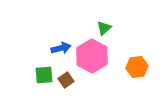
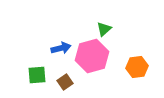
green triangle: moved 1 px down
pink hexagon: rotated 16 degrees clockwise
green square: moved 7 px left
brown square: moved 1 px left, 2 px down
